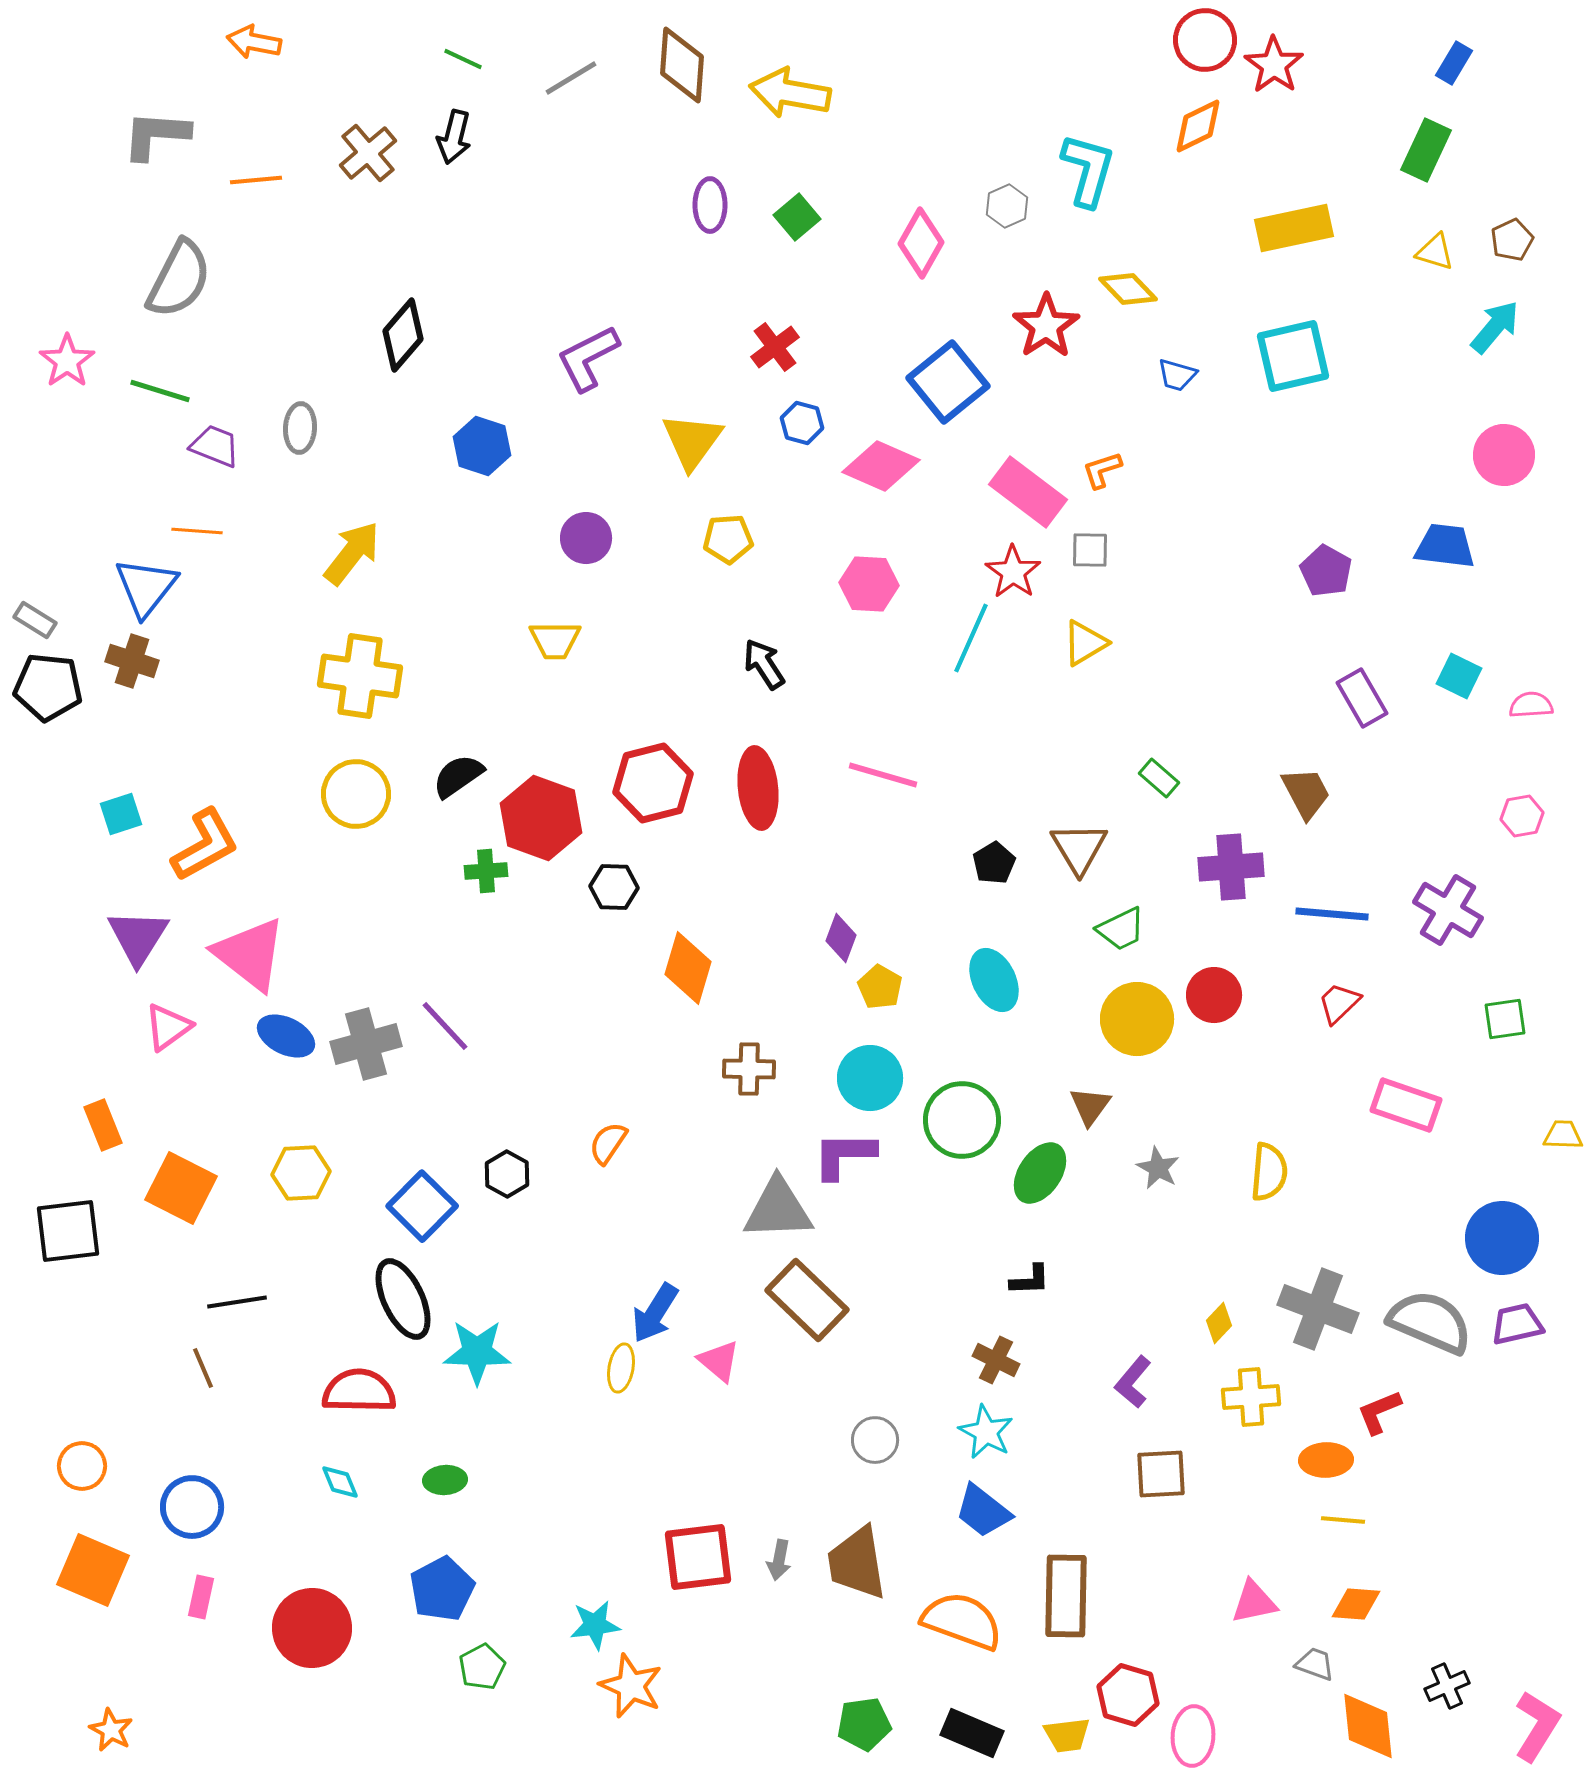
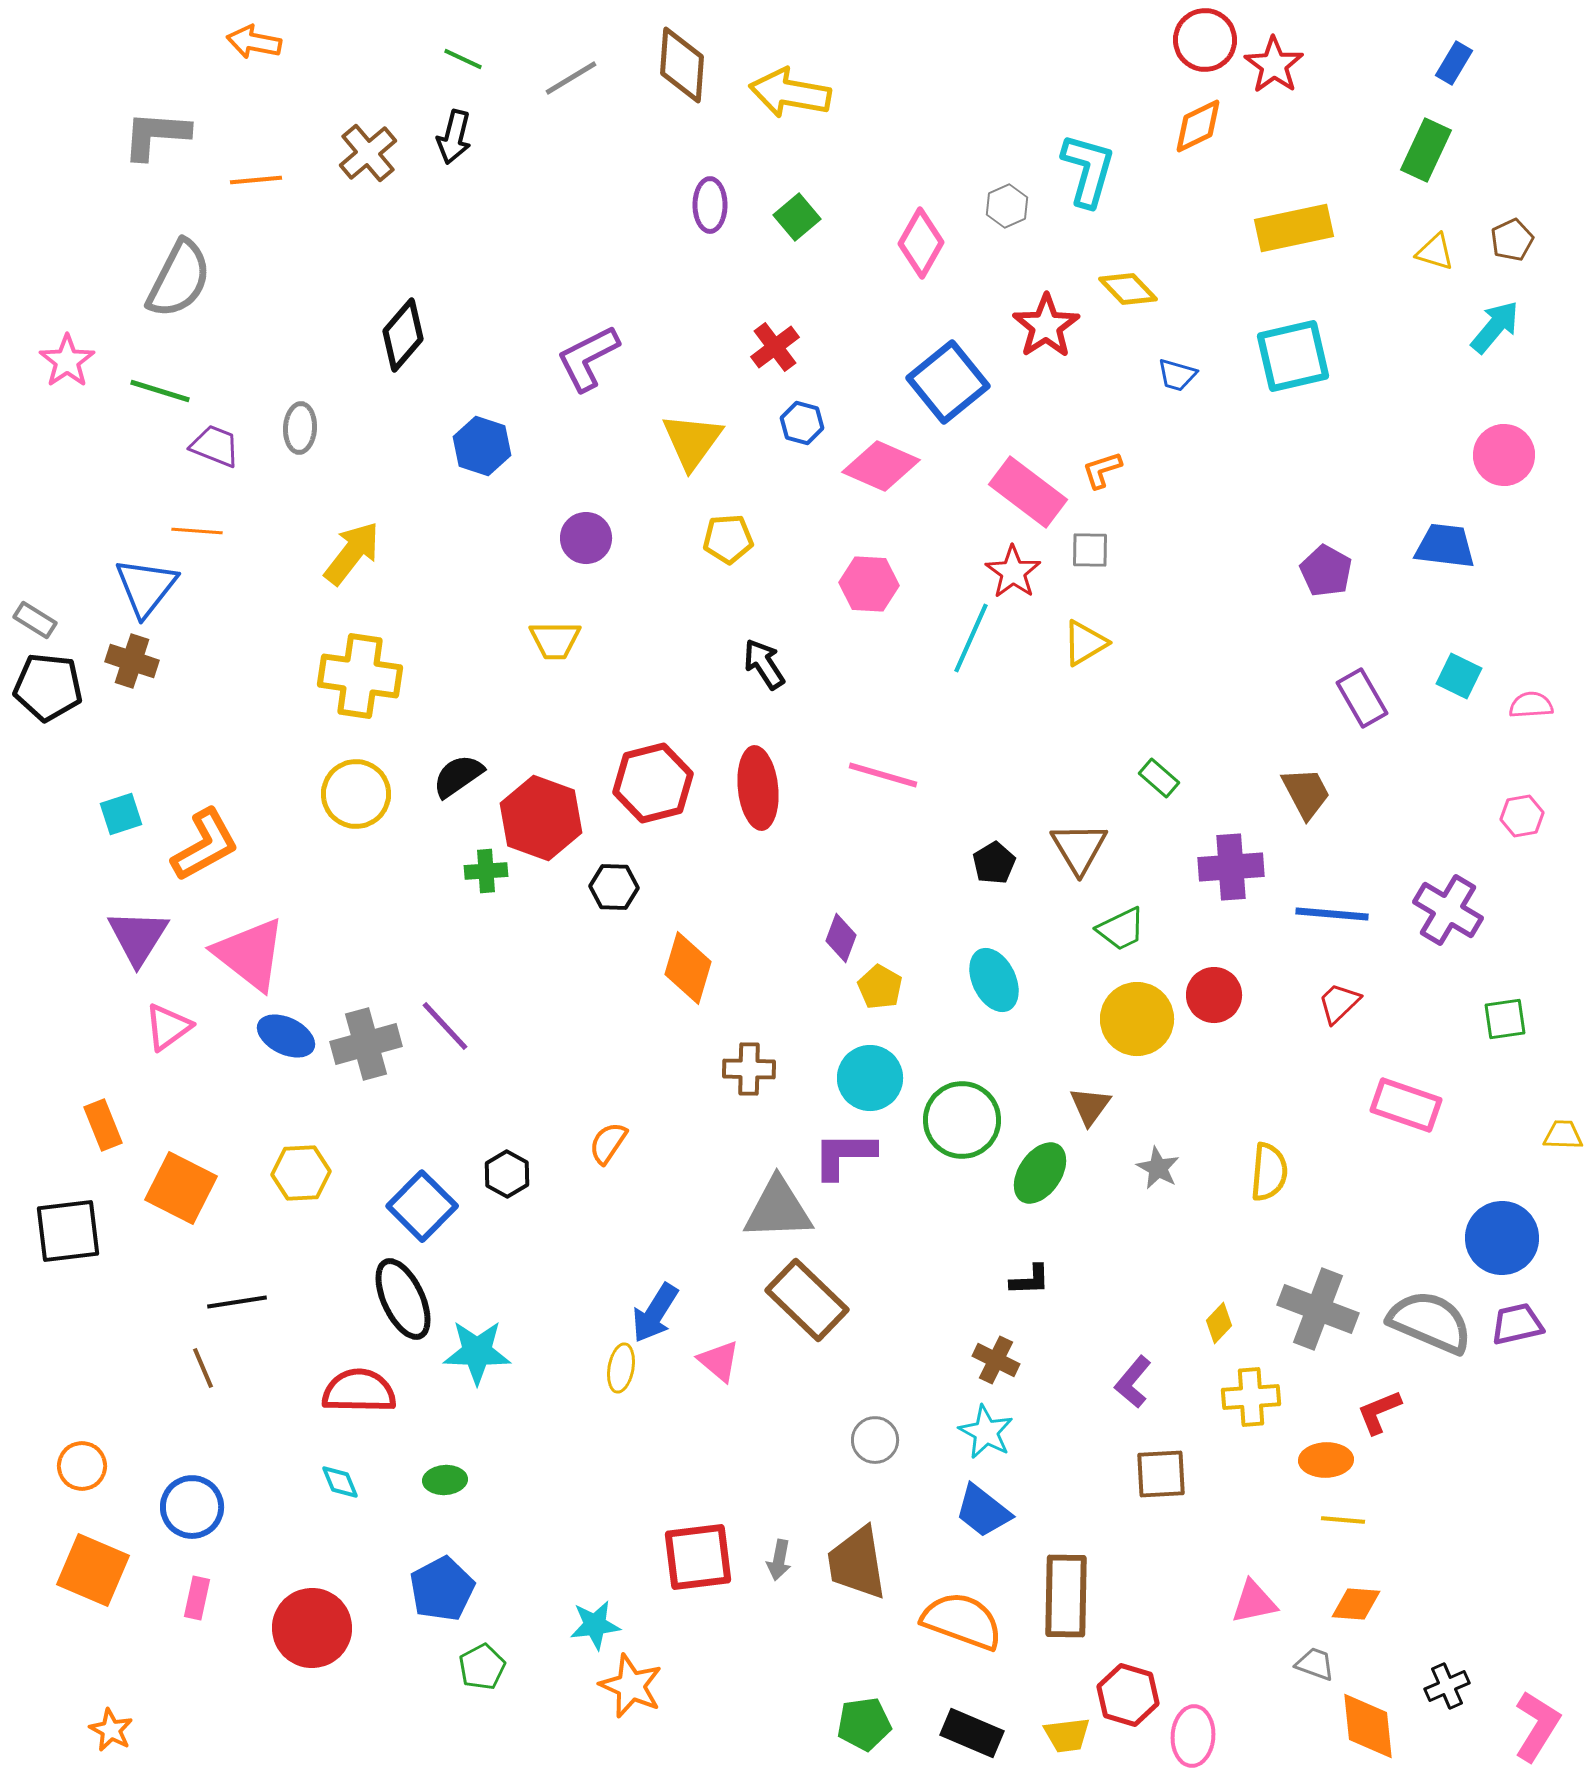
pink rectangle at (201, 1597): moved 4 px left, 1 px down
